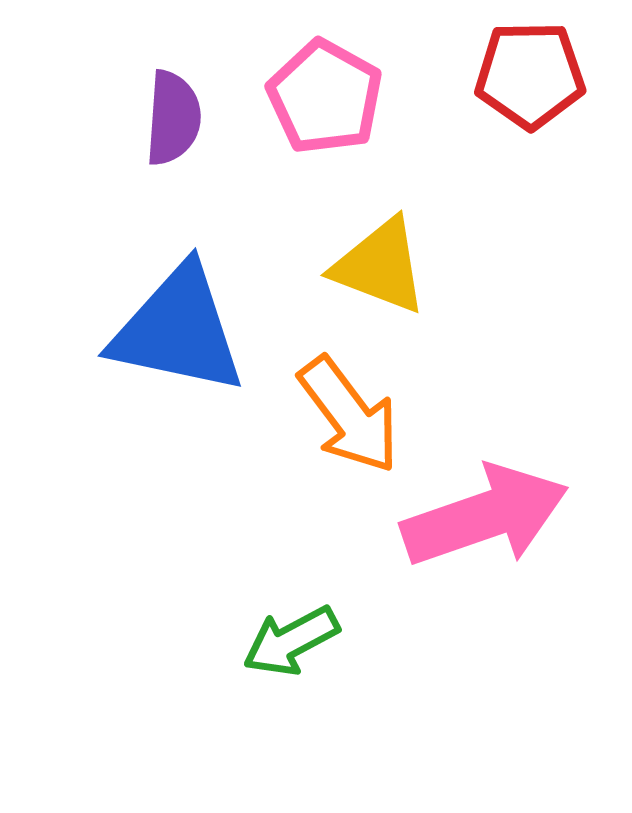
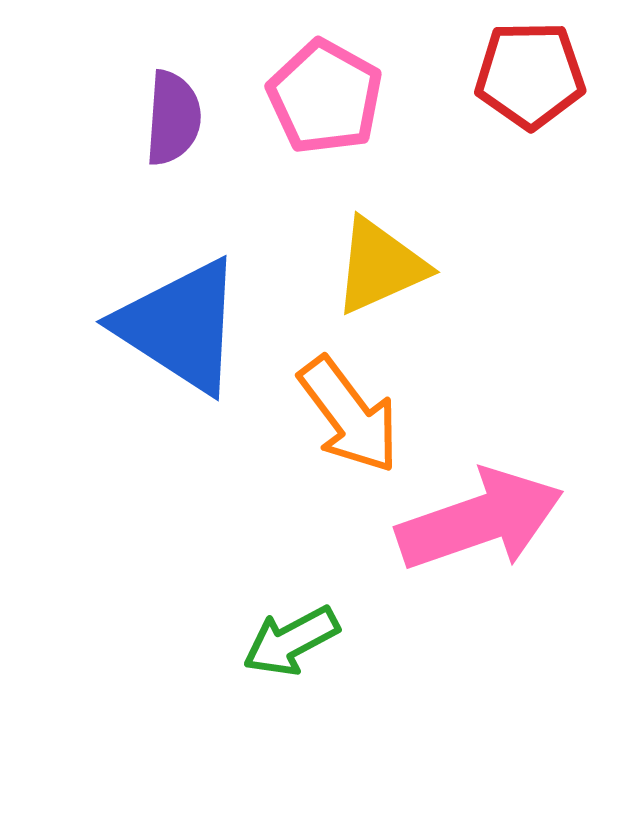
yellow triangle: rotated 45 degrees counterclockwise
blue triangle: moved 2 px right, 4 px up; rotated 21 degrees clockwise
pink arrow: moved 5 px left, 4 px down
